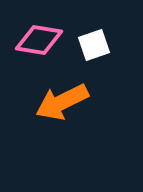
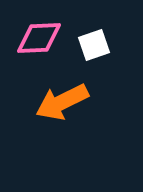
pink diamond: moved 2 px up; rotated 12 degrees counterclockwise
